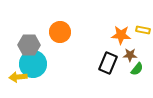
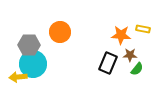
yellow rectangle: moved 1 px up
